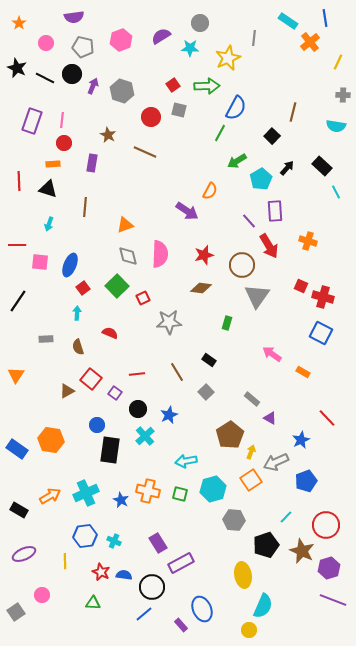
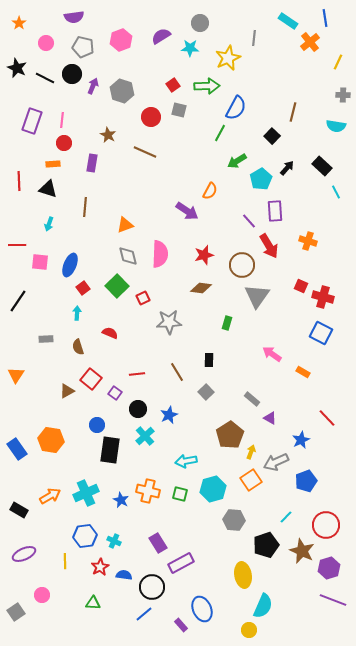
black rectangle at (209, 360): rotated 56 degrees clockwise
blue rectangle at (17, 449): rotated 20 degrees clockwise
red star at (101, 572): moved 1 px left, 5 px up; rotated 18 degrees clockwise
